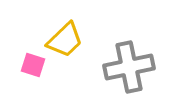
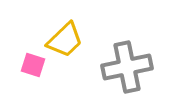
gray cross: moved 2 px left
